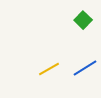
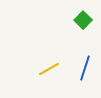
blue line: rotated 40 degrees counterclockwise
